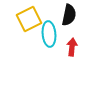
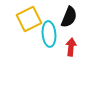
black semicircle: moved 2 px down; rotated 10 degrees clockwise
red arrow: moved 1 px left
